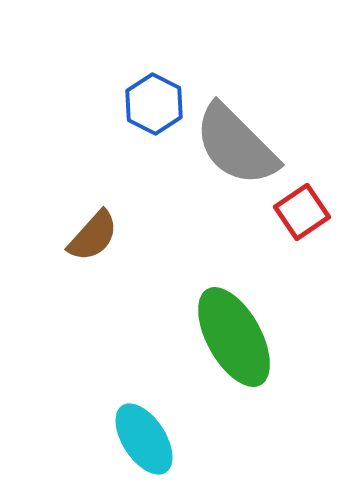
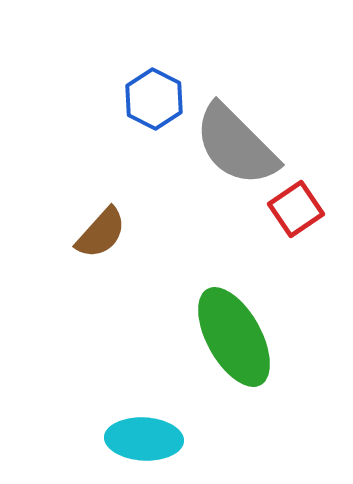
blue hexagon: moved 5 px up
red square: moved 6 px left, 3 px up
brown semicircle: moved 8 px right, 3 px up
cyan ellipse: rotated 54 degrees counterclockwise
